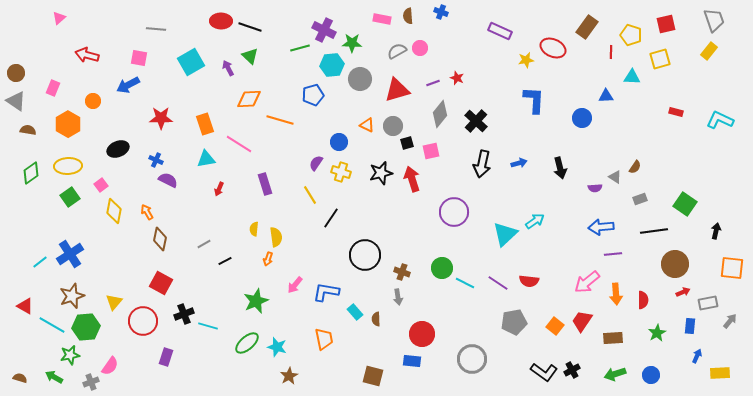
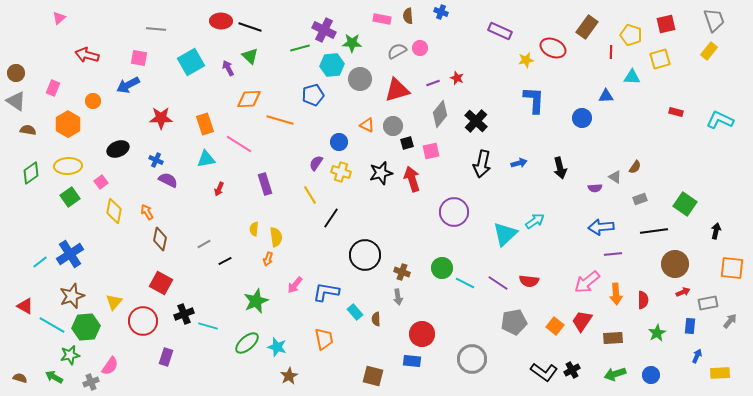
pink square at (101, 185): moved 3 px up
